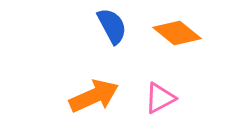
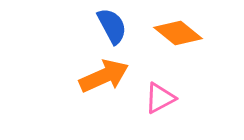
orange diamond: moved 1 px right
orange arrow: moved 10 px right, 20 px up
